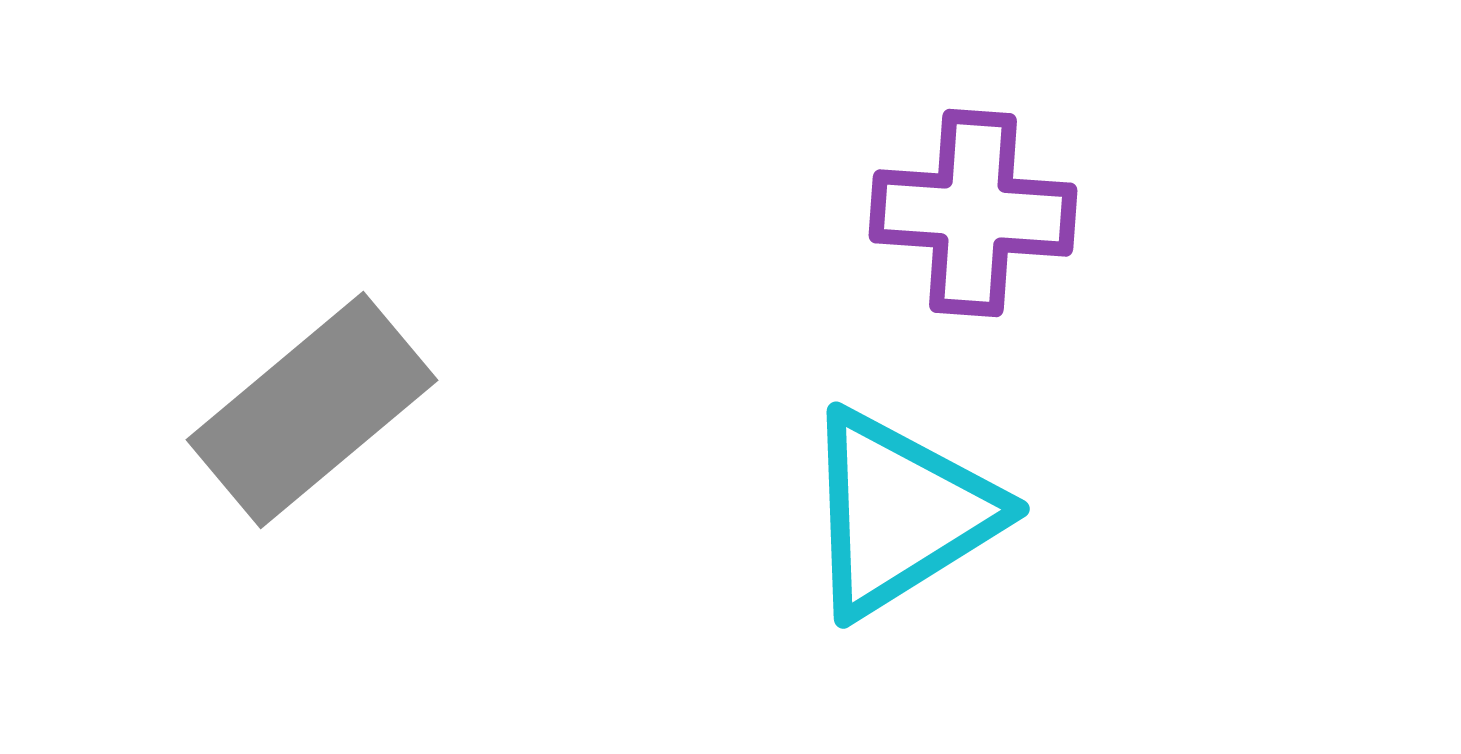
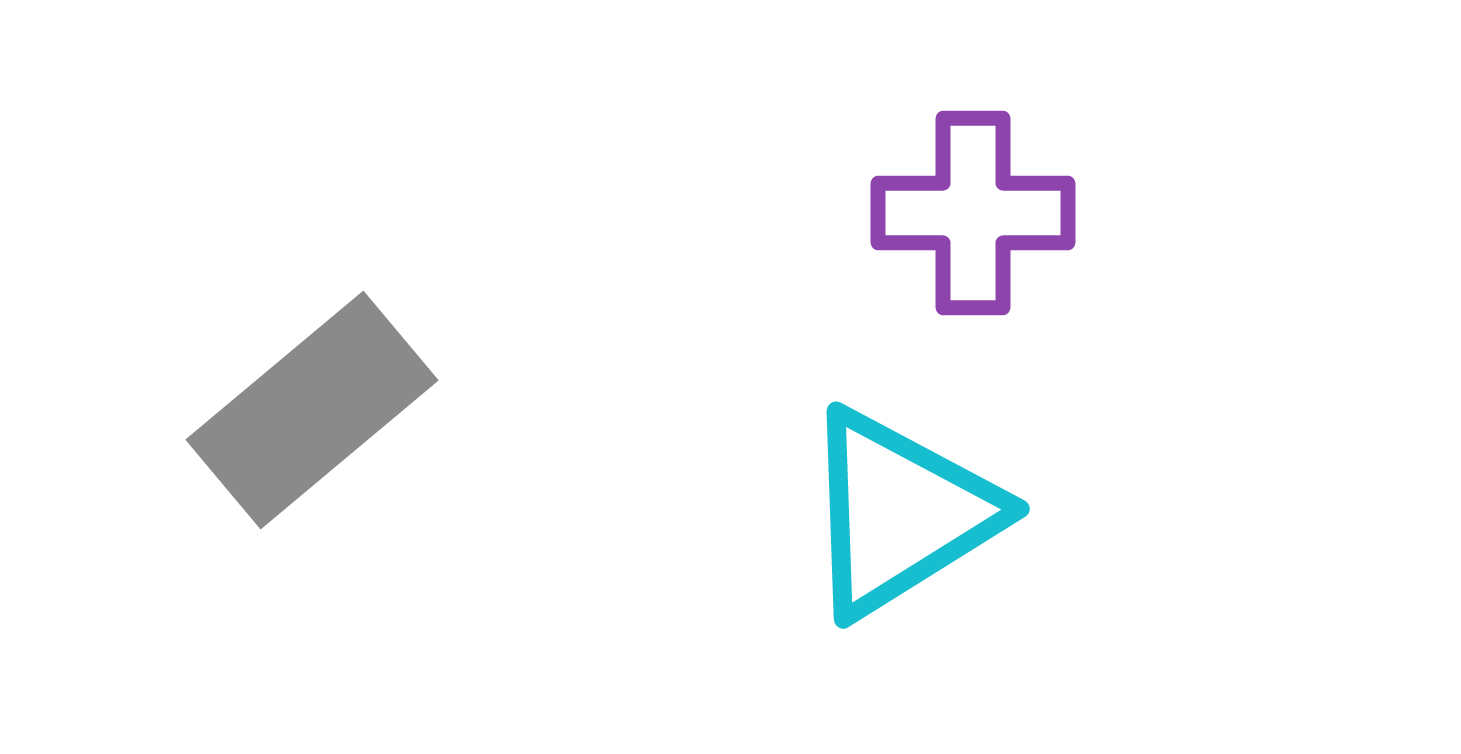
purple cross: rotated 4 degrees counterclockwise
